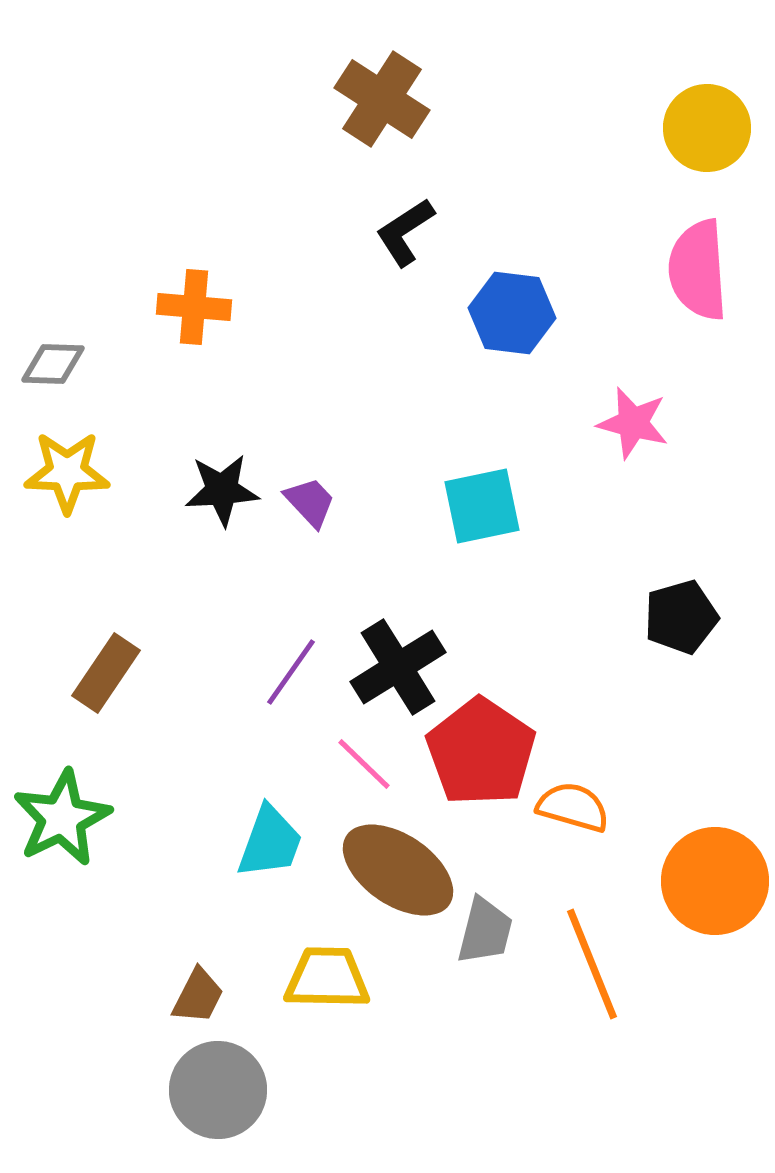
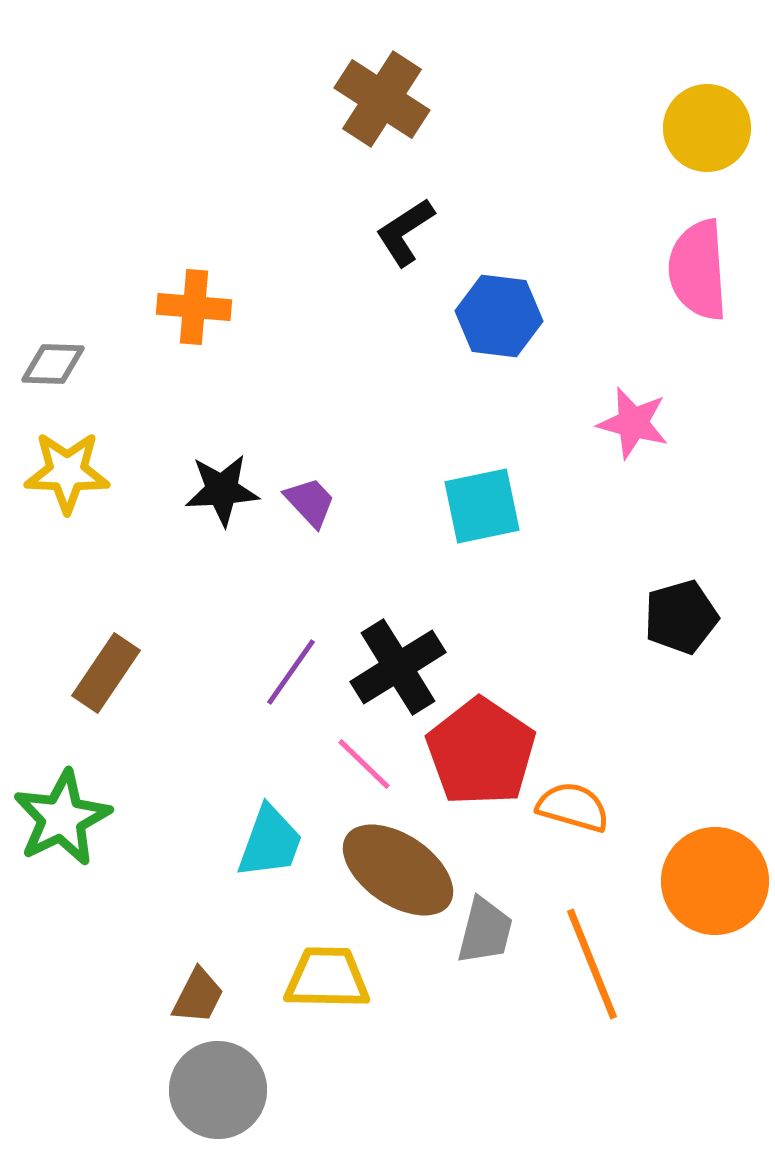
blue hexagon: moved 13 px left, 3 px down
